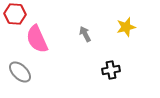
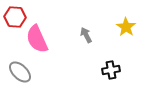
red hexagon: moved 3 px down
yellow star: rotated 24 degrees counterclockwise
gray arrow: moved 1 px right, 1 px down
